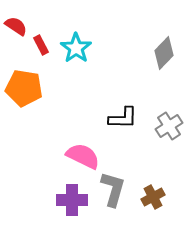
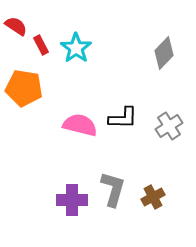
pink semicircle: moved 3 px left, 31 px up; rotated 12 degrees counterclockwise
